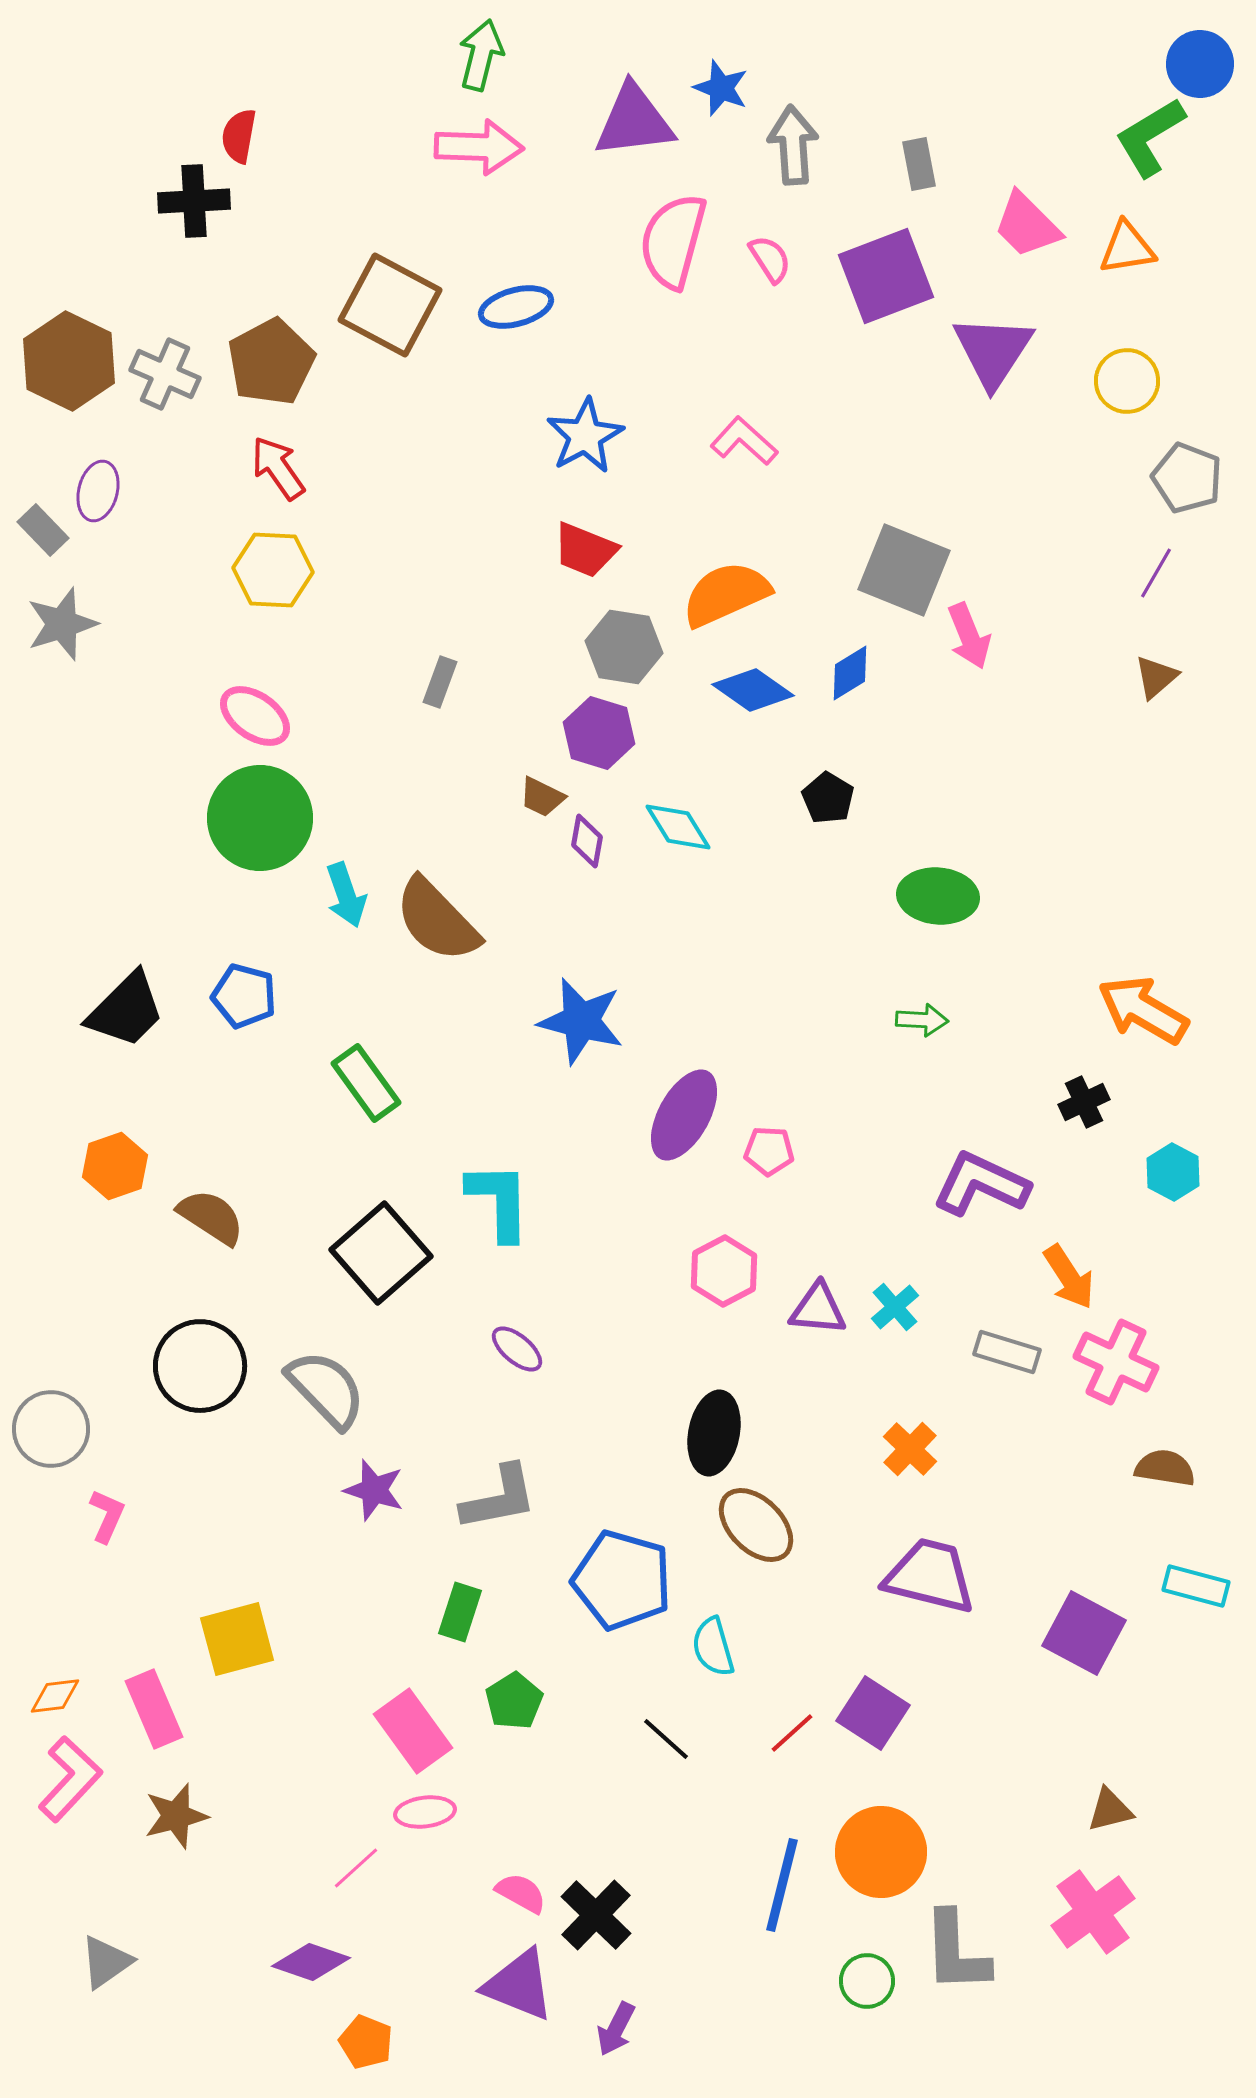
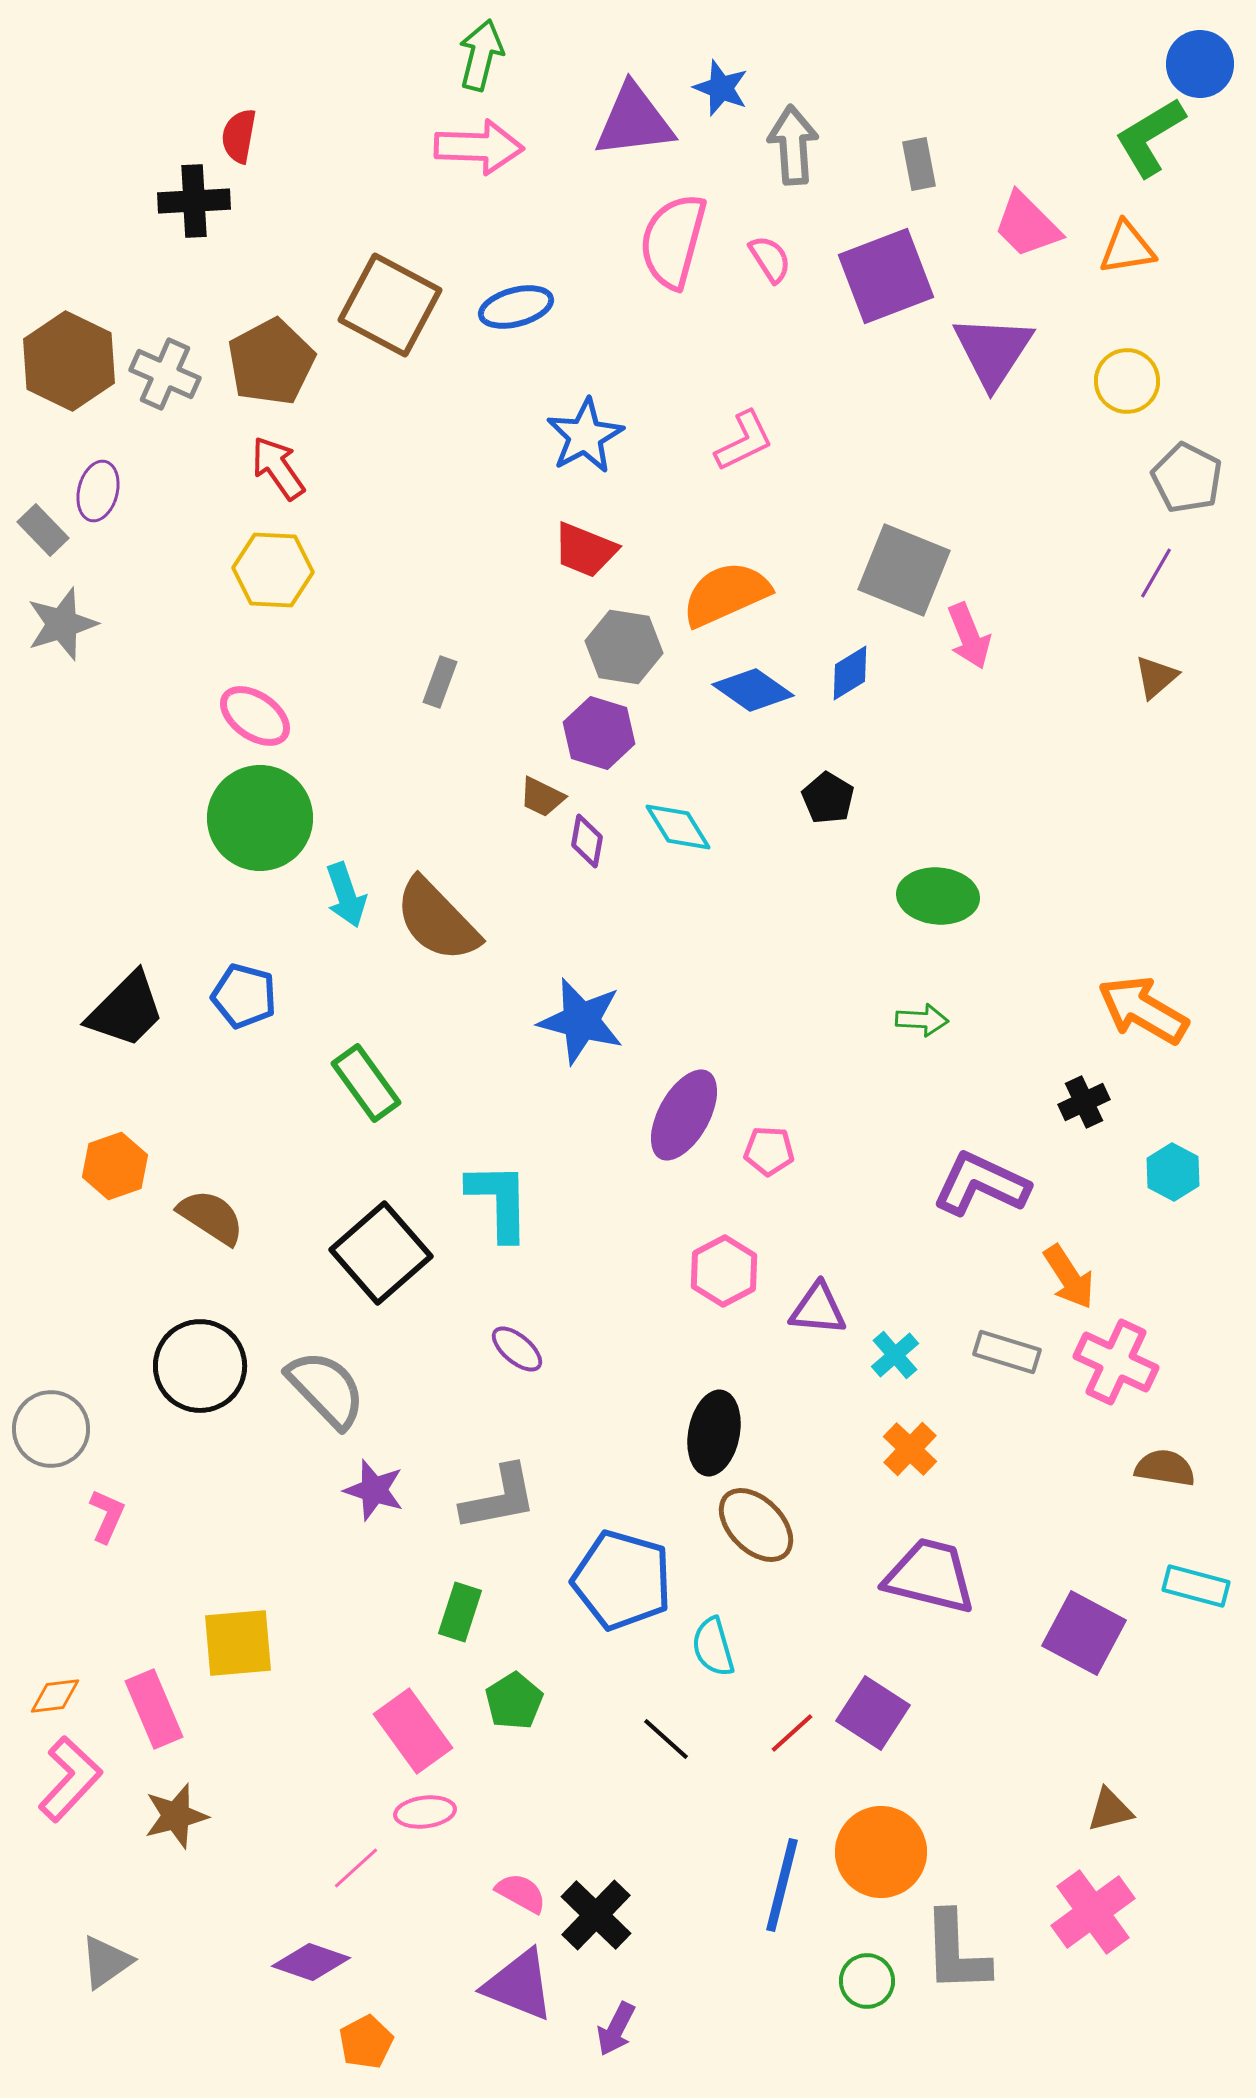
pink L-shape at (744, 441): rotated 112 degrees clockwise
gray pentagon at (1187, 478): rotated 6 degrees clockwise
cyan cross at (895, 1307): moved 48 px down
yellow square at (237, 1639): moved 1 px right, 4 px down; rotated 10 degrees clockwise
orange pentagon at (366, 2042): rotated 22 degrees clockwise
